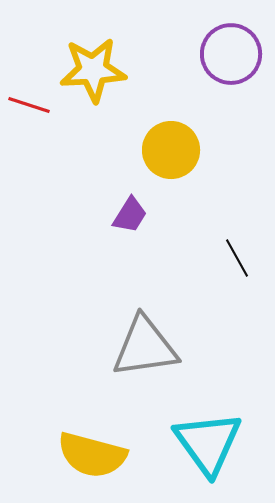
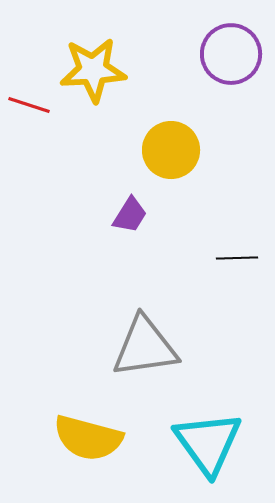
black line: rotated 63 degrees counterclockwise
yellow semicircle: moved 4 px left, 17 px up
